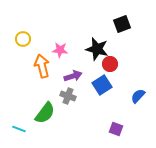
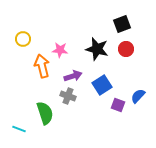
red circle: moved 16 px right, 15 px up
green semicircle: rotated 55 degrees counterclockwise
purple square: moved 2 px right, 24 px up
